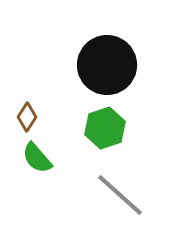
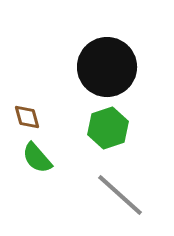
black circle: moved 2 px down
brown diamond: rotated 48 degrees counterclockwise
green hexagon: moved 3 px right
